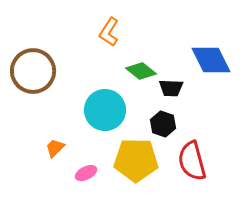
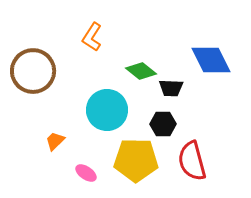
orange L-shape: moved 17 px left, 5 px down
cyan circle: moved 2 px right
black hexagon: rotated 20 degrees counterclockwise
orange trapezoid: moved 7 px up
pink ellipse: rotated 60 degrees clockwise
